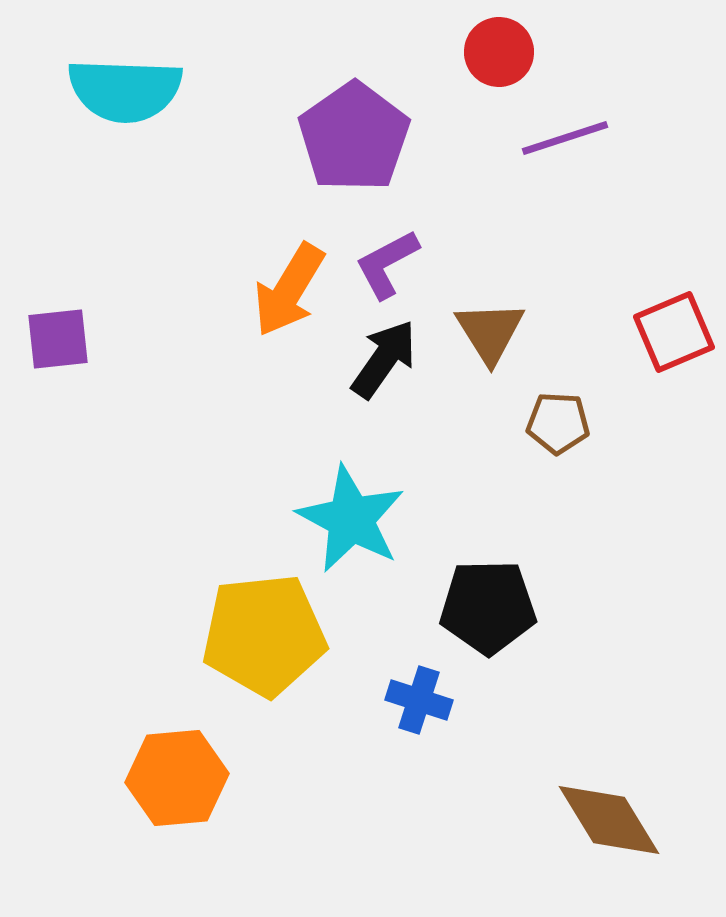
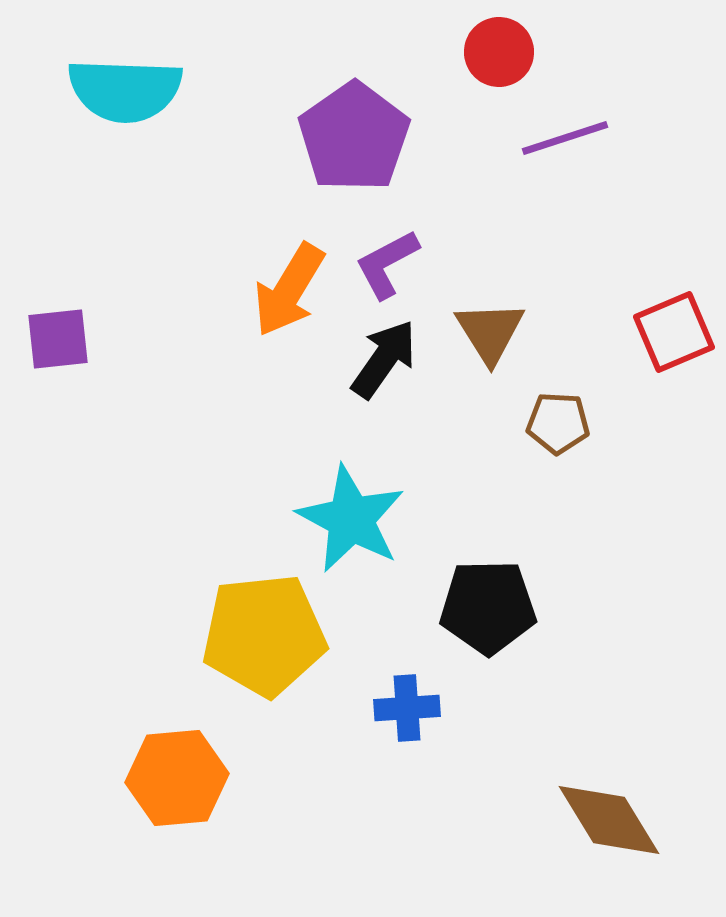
blue cross: moved 12 px left, 8 px down; rotated 22 degrees counterclockwise
